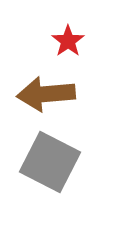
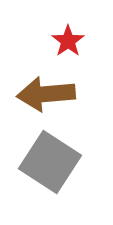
gray square: rotated 6 degrees clockwise
